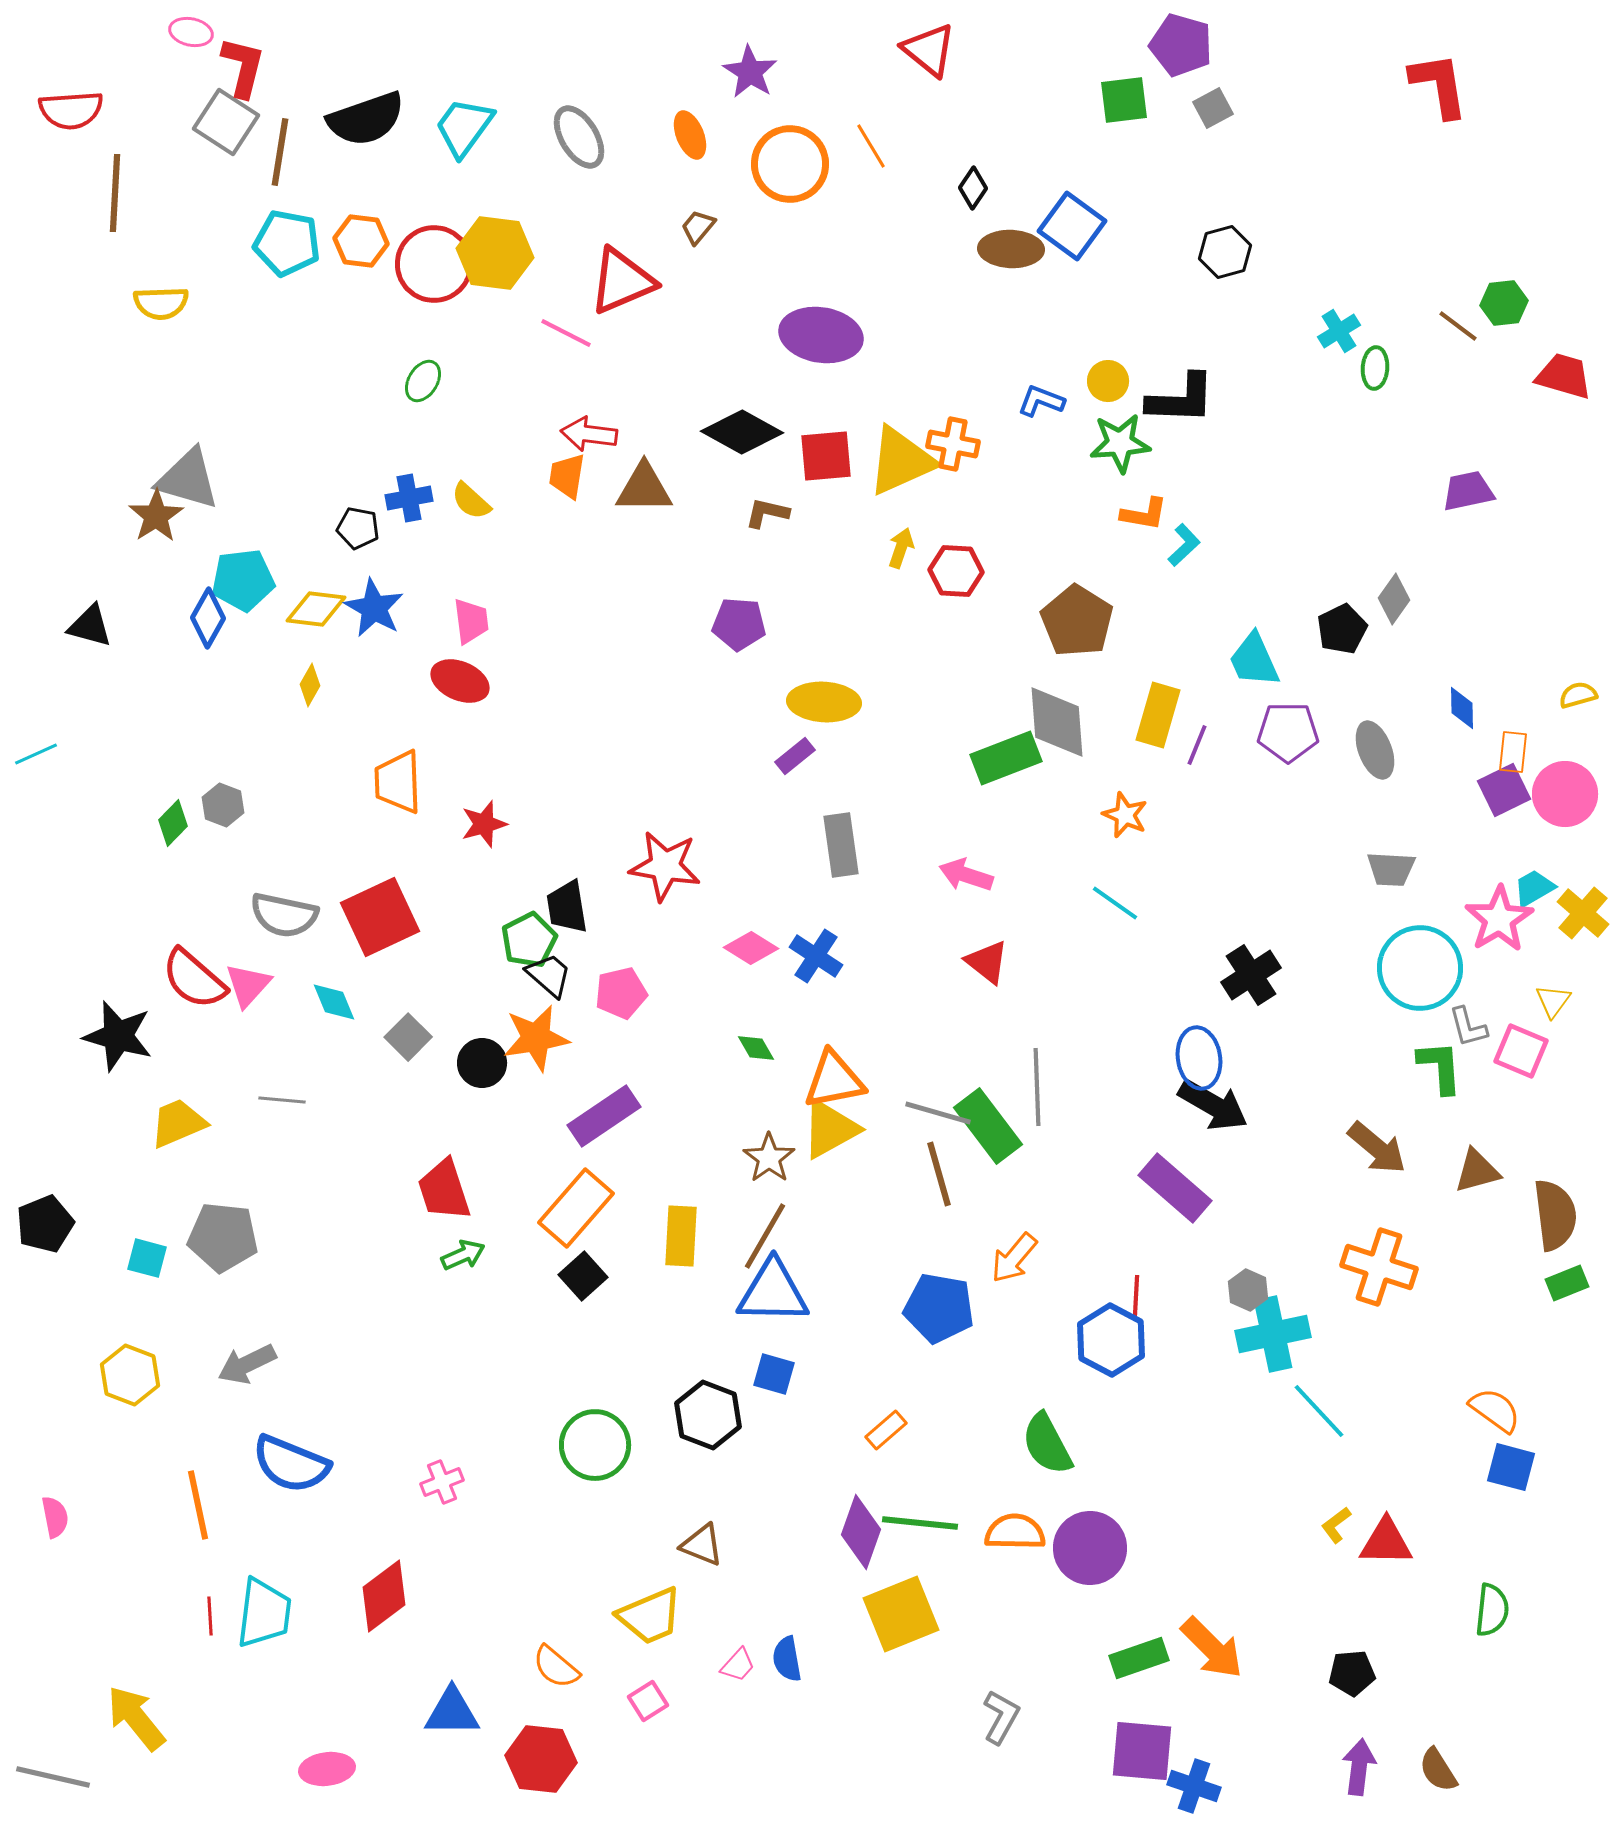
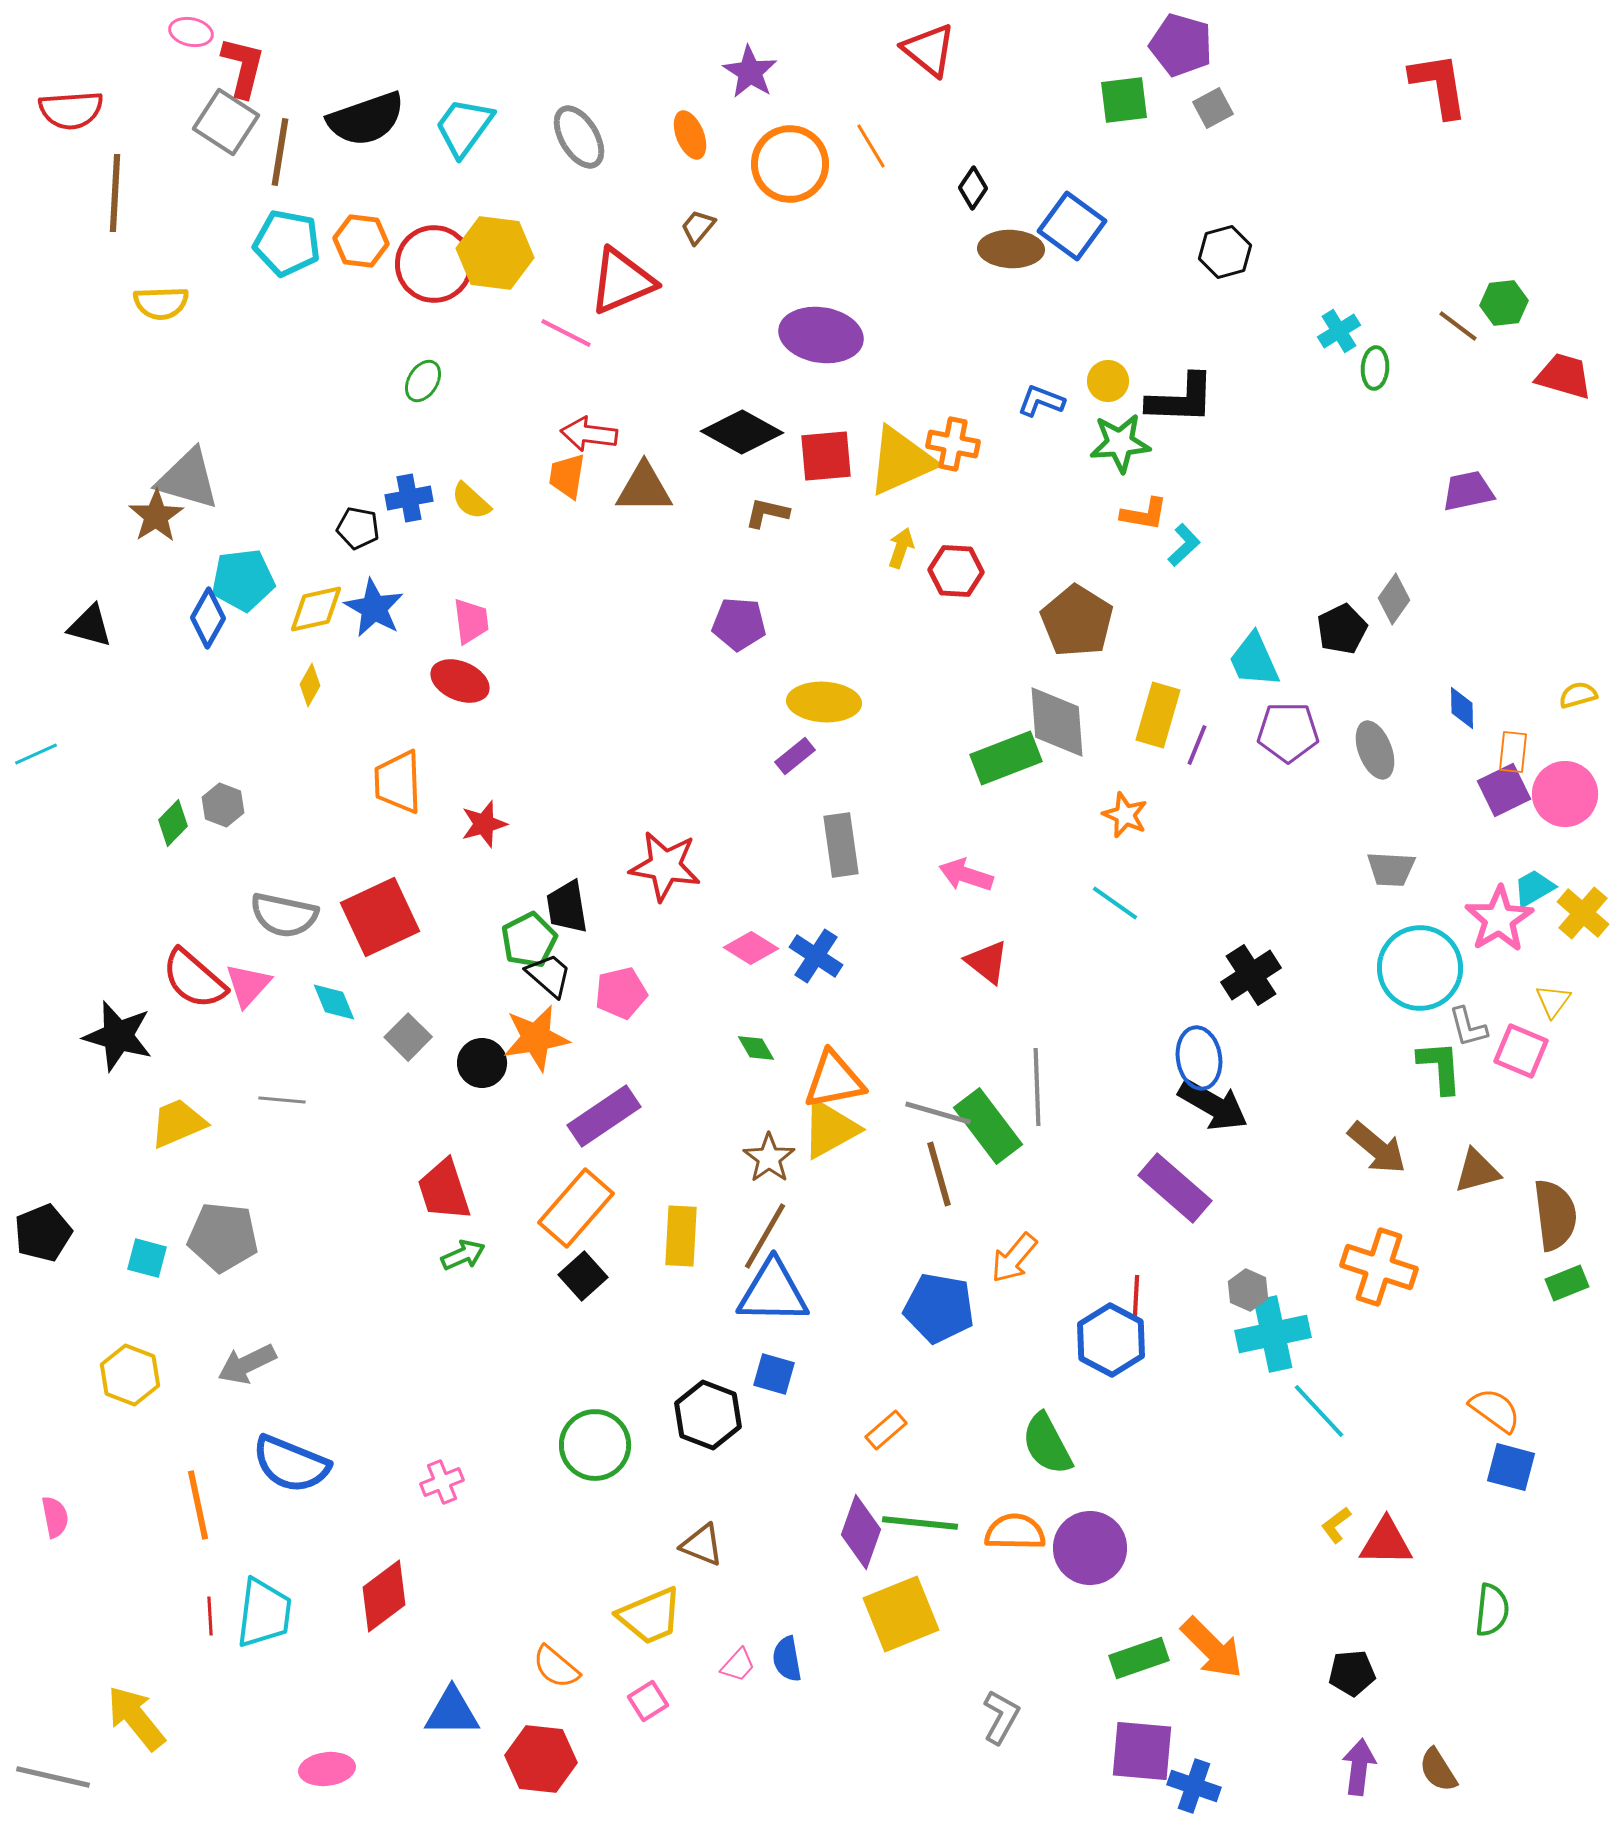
yellow diamond at (316, 609): rotated 20 degrees counterclockwise
black pentagon at (45, 1224): moved 2 px left, 9 px down
